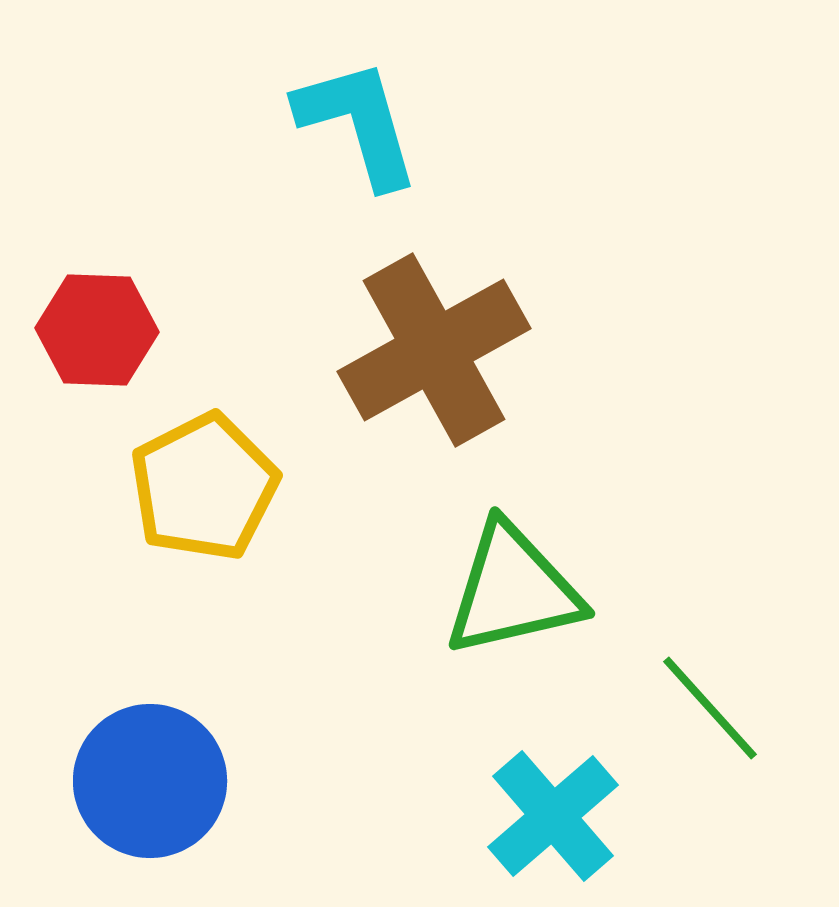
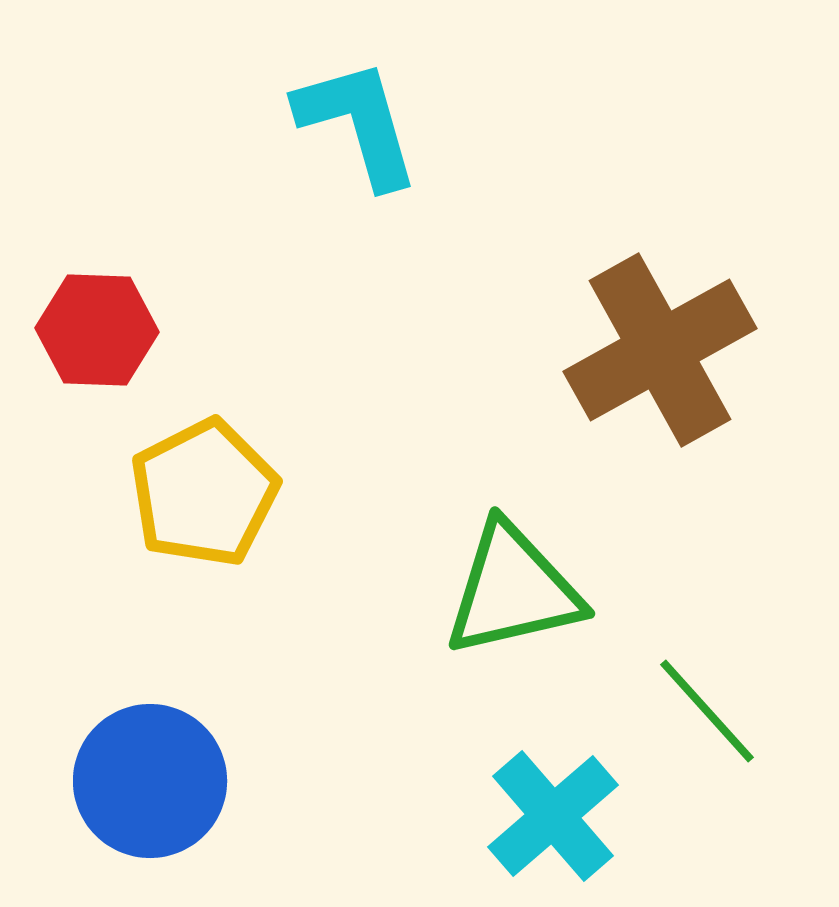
brown cross: moved 226 px right
yellow pentagon: moved 6 px down
green line: moved 3 px left, 3 px down
